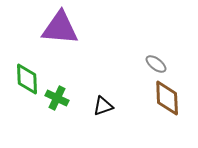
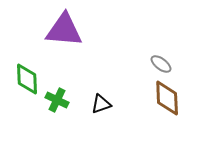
purple triangle: moved 4 px right, 2 px down
gray ellipse: moved 5 px right
green cross: moved 2 px down
black triangle: moved 2 px left, 2 px up
